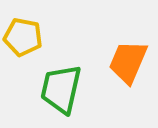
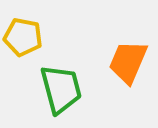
green trapezoid: rotated 152 degrees clockwise
